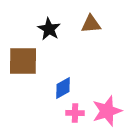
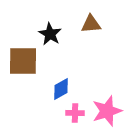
black star: moved 1 px right, 5 px down
blue diamond: moved 2 px left, 1 px down
